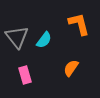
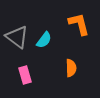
gray triangle: rotated 15 degrees counterclockwise
orange semicircle: rotated 144 degrees clockwise
